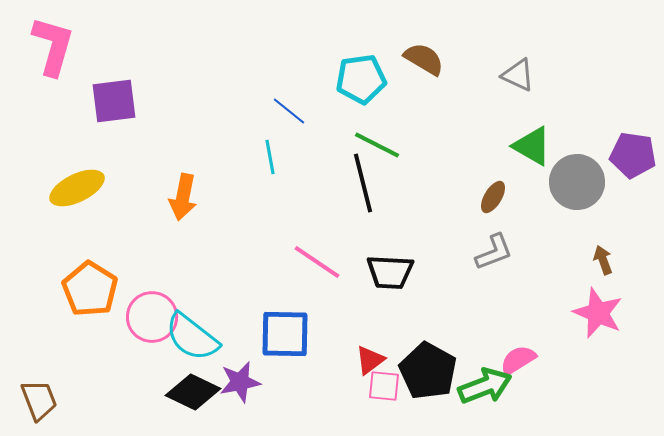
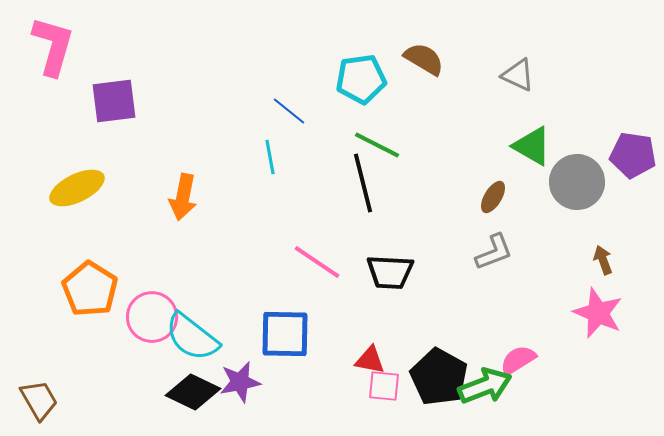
red triangle: rotated 48 degrees clockwise
black pentagon: moved 11 px right, 6 px down
brown trapezoid: rotated 9 degrees counterclockwise
